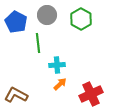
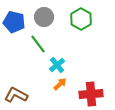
gray circle: moved 3 px left, 2 px down
blue pentagon: moved 2 px left; rotated 15 degrees counterclockwise
green line: moved 1 px down; rotated 30 degrees counterclockwise
cyan cross: rotated 35 degrees counterclockwise
red cross: rotated 20 degrees clockwise
